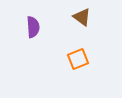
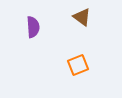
orange square: moved 6 px down
